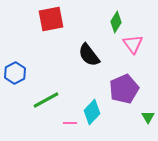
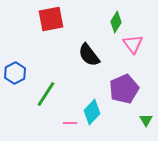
green line: moved 6 px up; rotated 28 degrees counterclockwise
green triangle: moved 2 px left, 3 px down
